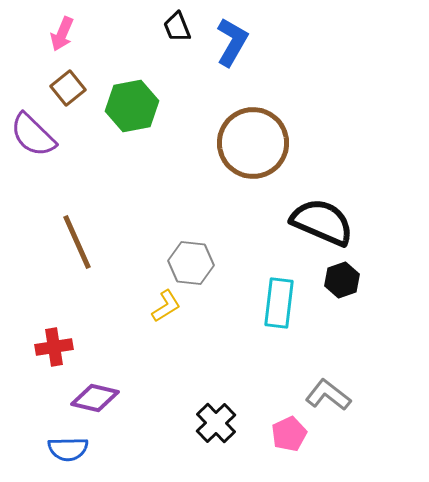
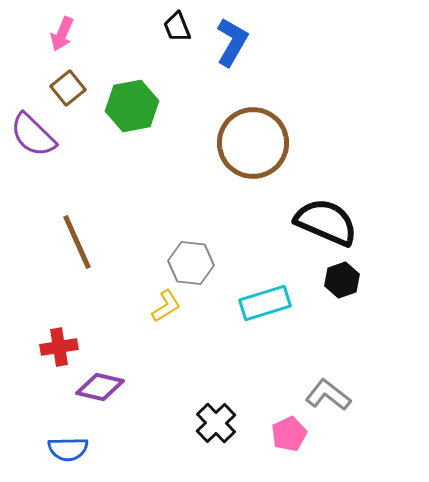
black semicircle: moved 4 px right
cyan rectangle: moved 14 px left; rotated 66 degrees clockwise
red cross: moved 5 px right
purple diamond: moved 5 px right, 11 px up
